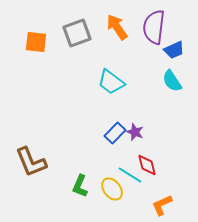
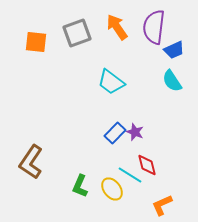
brown L-shape: rotated 56 degrees clockwise
